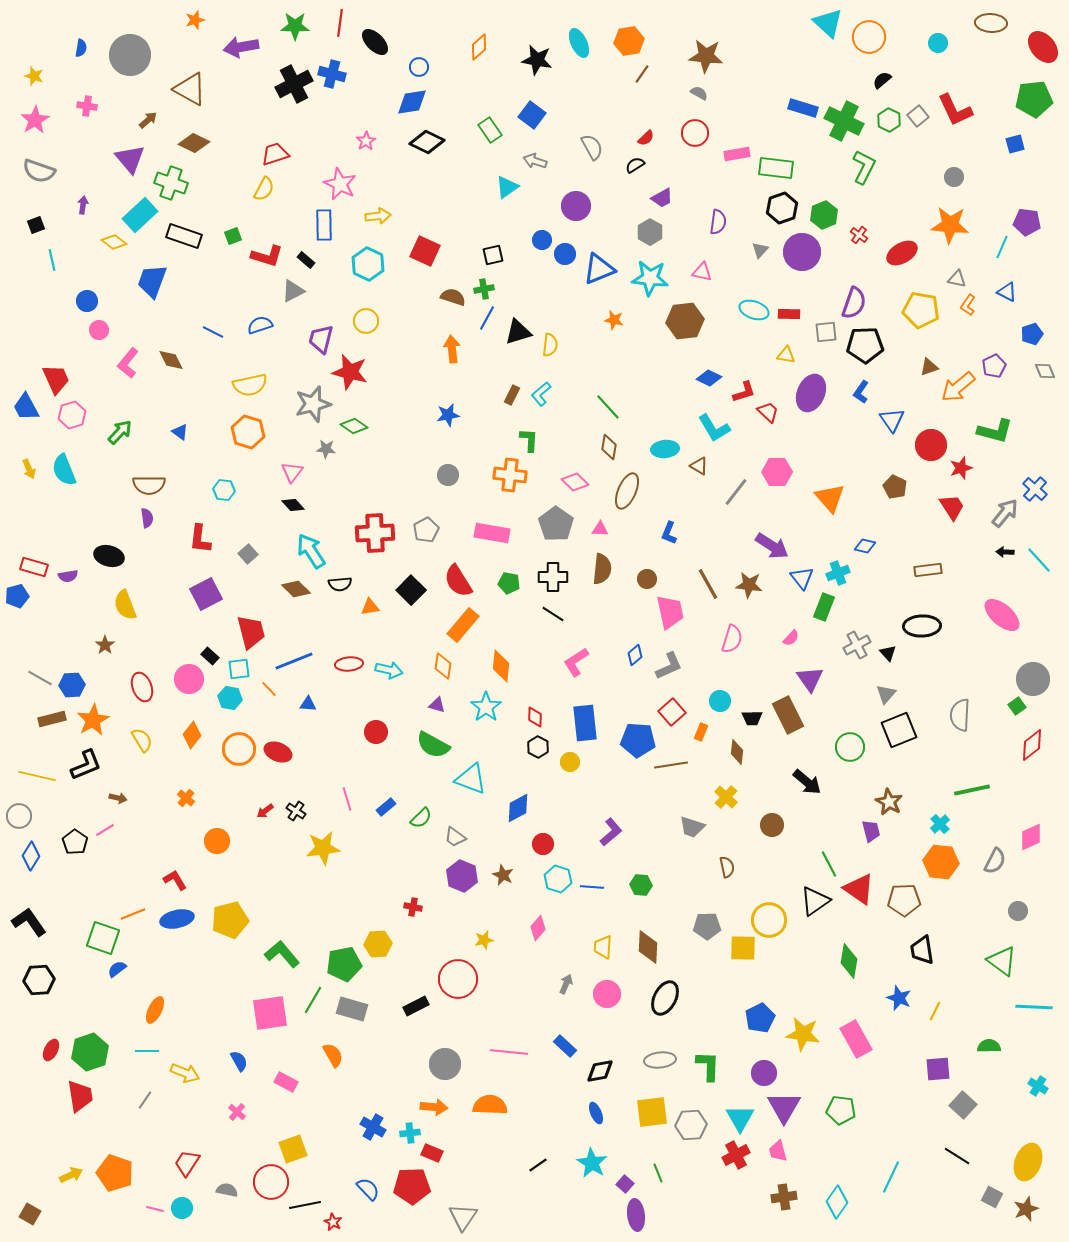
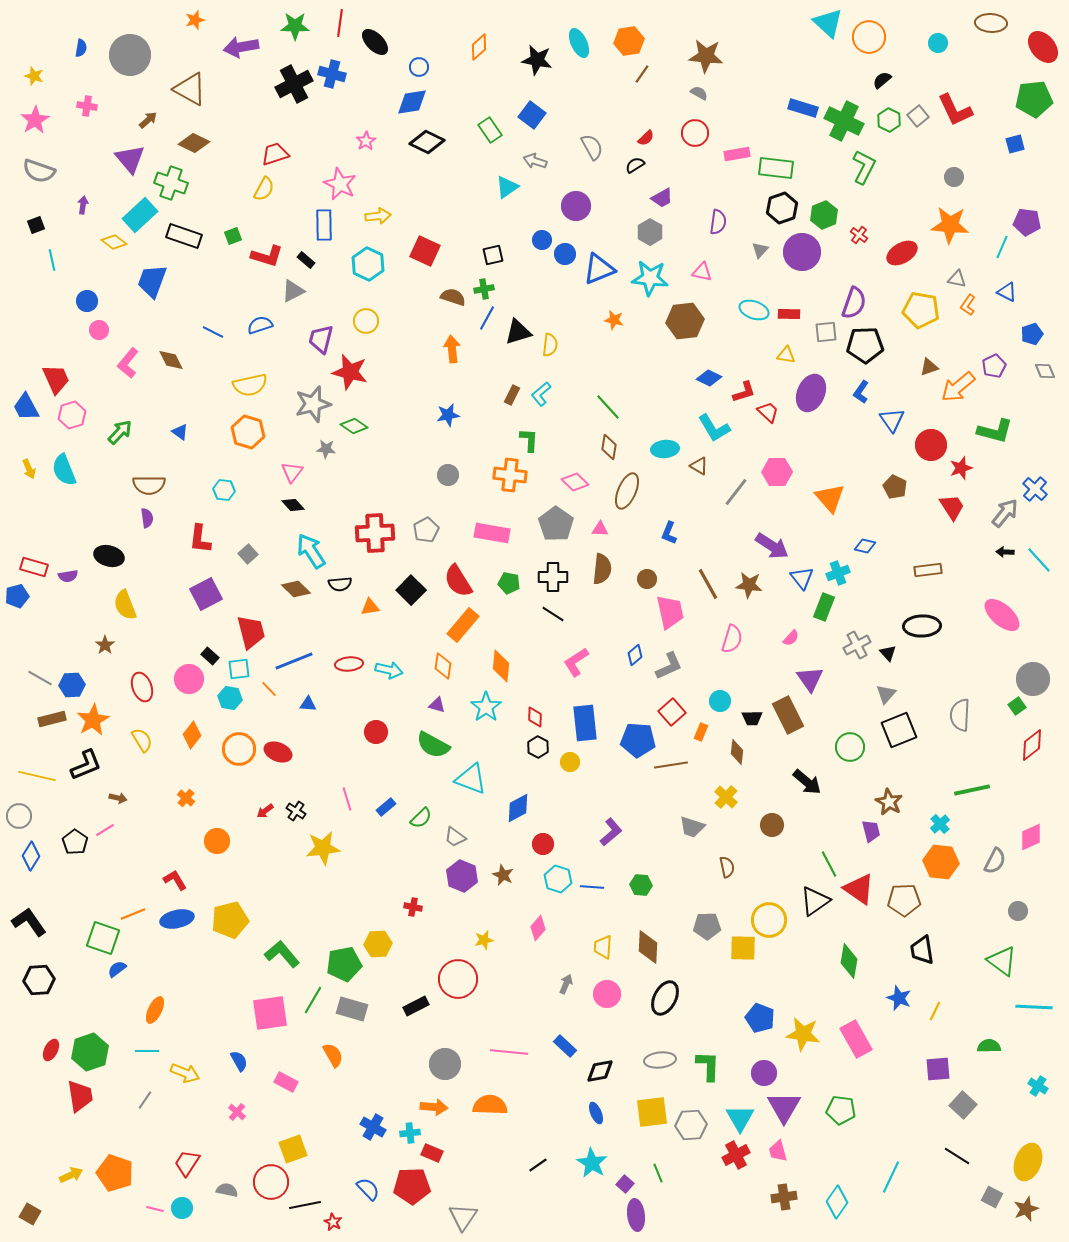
blue pentagon at (760, 1018): rotated 24 degrees counterclockwise
